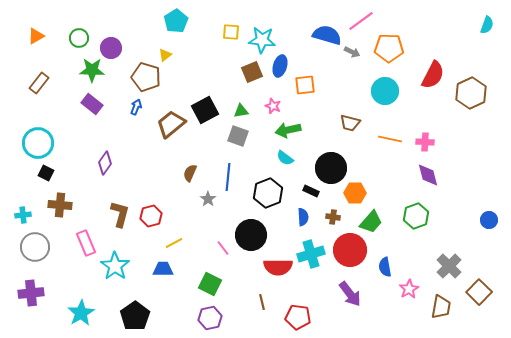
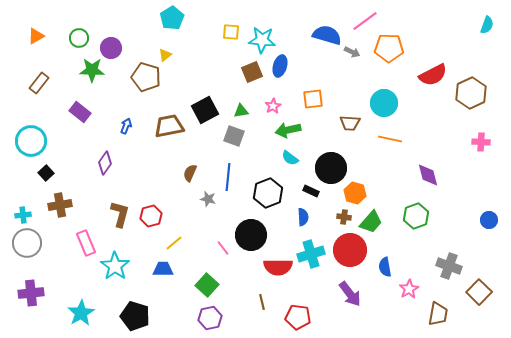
cyan pentagon at (176, 21): moved 4 px left, 3 px up
pink line at (361, 21): moved 4 px right
red semicircle at (433, 75): rotated 36 degrees clockwise
orange square at (305, 85): moved 8 px right, 14 px down
cyan circle at (385, 91): moved 1 px left, 12 px down
purple rectangle at (92, 104): moved 12 px left, 8 px down
pink star at (273, 106): rotated 21 degrees clockwise
blue arrow at (136, 107): moved 10 px left, 19 px down
brown trapezoid at (350, 123): rotated 10 degrees counterclockwise
brown trapezoid at (171, 124): moved 2 px left, 2 px down; rotated 28 degrees clockwise
gray square at (238, 136): moved 4 px left
pink cross at (425, 142): moved 56 px right
cyan circle at (38, 143): moved 7 px left, 2 px up
cyan semicircle at (285, 158): moved 5 px right
black square at (46, 173): rotated 21 degrees clockwise
orange hexagon at (355, 193): rotated 15 degrees clockwise
gray star at (208, 199): rotated 21 degrees counterclockwise
brown cross at (60, 205): rotated 15 degrees counterclockwise
brown cross at (333, 217): moved 11 px right
yellow line at (174, 243): rotated 12 degrees counterclockwise
gray circle at (35, 247): moved 8 px left, 4 px up
gray cross at (449, 266): rotated 25 degrees counterclockwise
green square at (210, 284): moved 3 px left, 1 px down; rotated 15 degrees clockwise
brown trapezoid at (441, 307): moved 3 px left, 7 px down
black pentagon at (135, 316): rotated 20 degrees counterclockwise
